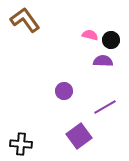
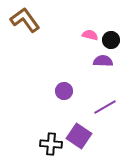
purple square: rotated 20 degrees counterclockwise
black cross: moved 30 px right
